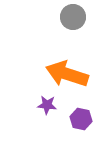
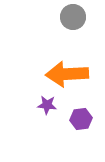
orange arrow: rotated 21 degrees counterclockwise
purple hexagon: rotated 20 degrees counterclockwise
